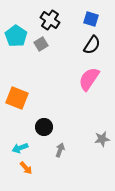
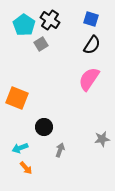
cyan pentagon: moved 8 px right, 11 px up
